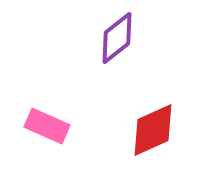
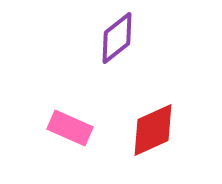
pink rectangle: moved 23 px right, 2 px down
